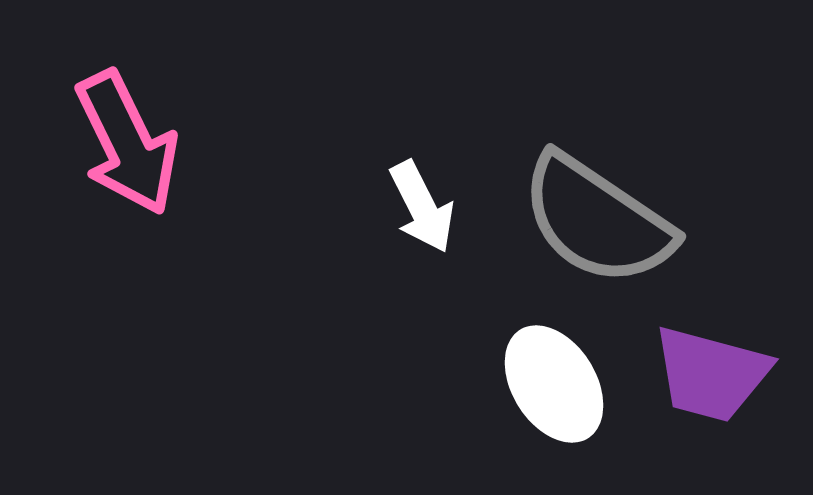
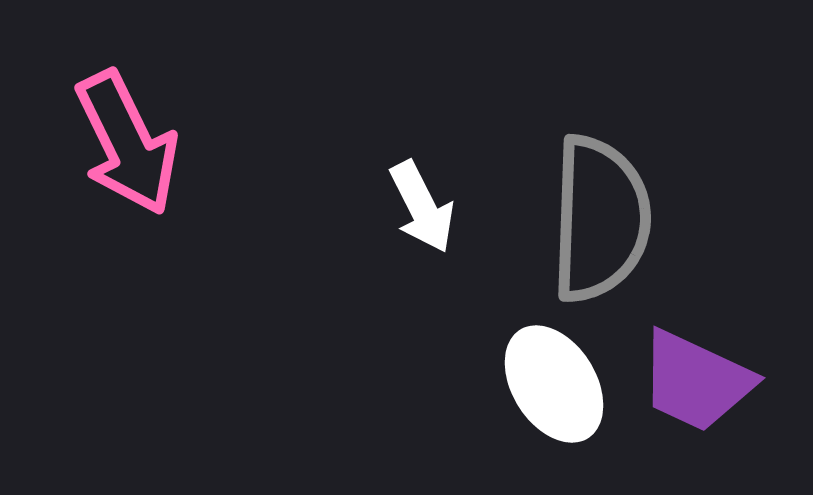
gray semicircle: moved 3 px right, 1 px up; rotated 122 degrees counterclockwise
purple trapezoid: moved 15 px left, 7 px down; rotated 10 degrees clockwise
